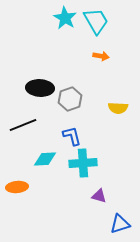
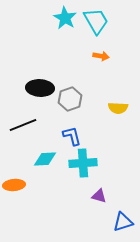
orange ellipse: moved 3 px left, 2 px up
blue triangle: moved 3 px right, 2 px up
